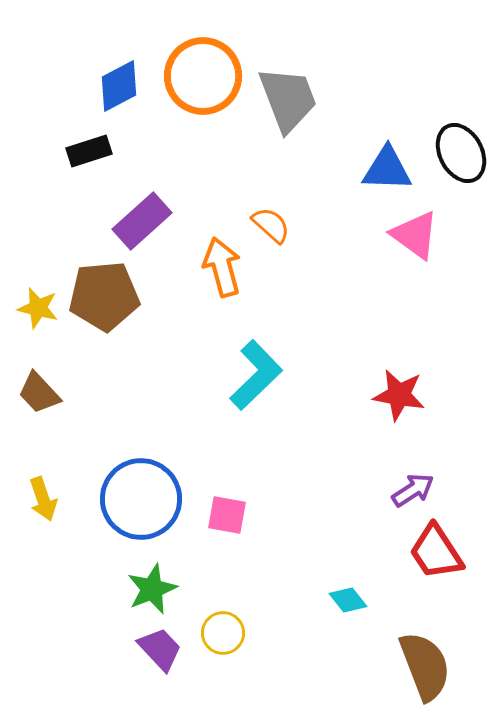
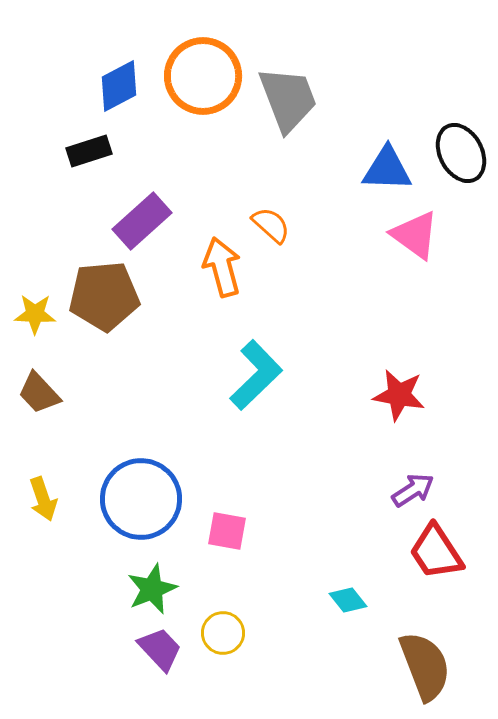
yellow star: moved 3 px left, 6 px down; rotated 12 degrees counterclockwise
pink square: moved 16 px down
